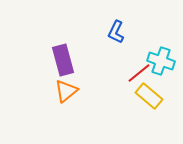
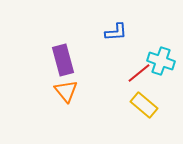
blue L-shape: rotated 120 degrees counterclockwise
orange triangle: rotated 30 degrees counterclockwise
yellow rectangle: moved 5 px left, 9 px down
